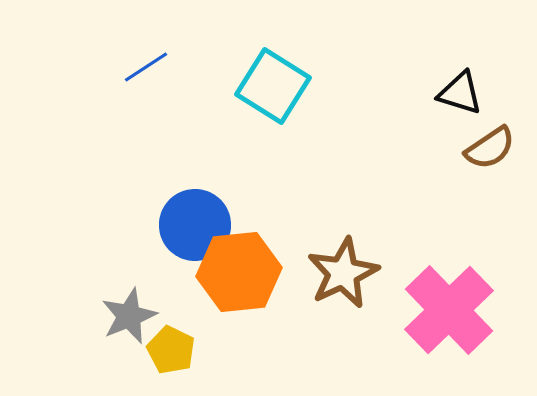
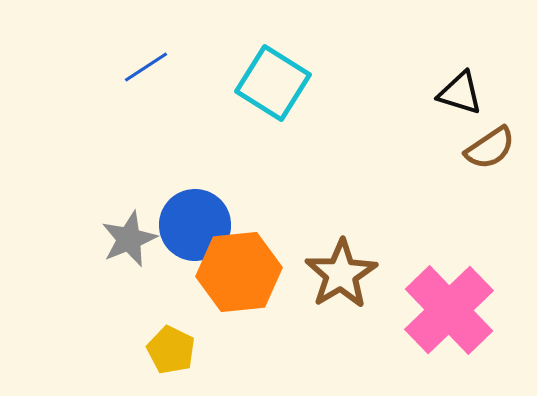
cyan square: moved 3 px up
brown star: moved 2 px left, 1 px down; rotated 6 degrees counterclockwise
gray star: moved 77 px up
